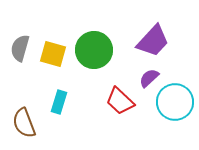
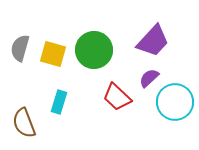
red trapezoid: moved 3 px left, 4 px up
